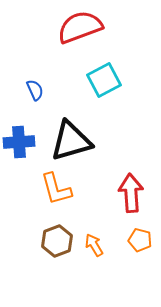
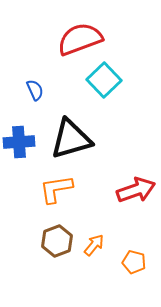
red semicircle: moved 12 px down
cyan square: rotated 16 degrees counterclockwise
black triangle: moved 2 px up
orange L-shape: rotated 96 degrees clockwise
red arrow: moved 5 px right, 3 px up; rotated 75 degrees clockwise
orange pentagon: moved 6 px left, 22 px down
orange arrow: rotated 70 degrees clockwise
